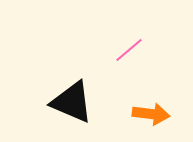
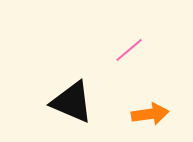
orange arrow: moved 1 px left; rotated 15 degrees counterclockwise
